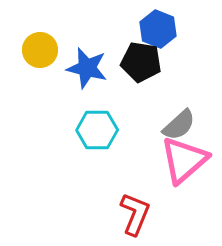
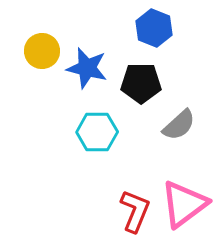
blue hexagon: moved 4 px left, 1 px up
yellow circle: moved 2 px right, 1 px down
black pentagon: moved 21 px down; rotated 9 degrees counterclockwise
cyan hexagon: moved 2 px down
pink triangle: moved 44 px down; rotated 4 degrees clockwise
red L-shape: moved 3 px up
